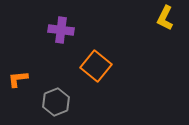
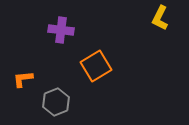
yellow L-shape: moved 5 px left
orange square: rotated 20 degrees clockwise
orange L-shape: moved 5 px right
